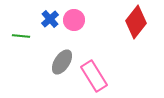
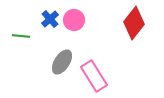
red diamond: moved 2 px left, 1 px down
